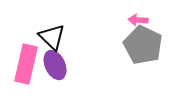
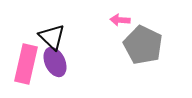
pink arrow: moved 18 px left
purple ellipse: moved 3 px up
